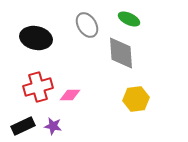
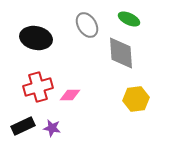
purple star: moved 1 px left, 2 px down
